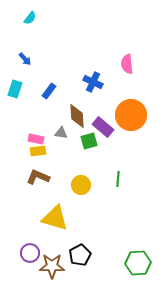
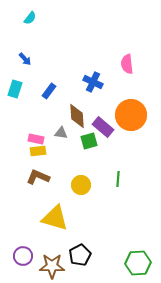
purple circle: moved 7 px left, 3 px down
